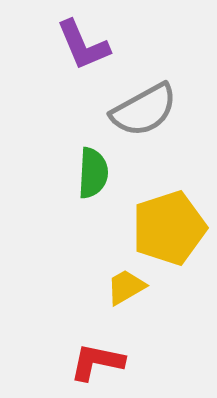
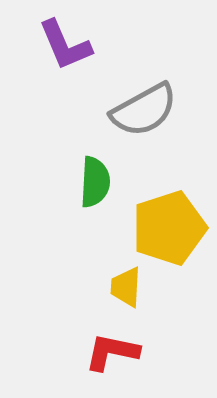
purple L-shape: moved 18 px left
green semicircle: moved 2 px right, 9 px down
yellow trapezoid: rotated 57 degrees counterclockwise
red L-shape: moved 15 px right, 10 px up
